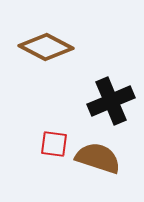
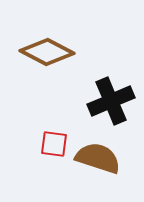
brown diamond: moved 1 px right, 5 px down
